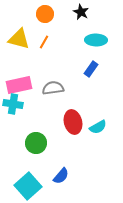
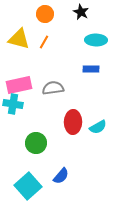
blue rectangle: rotated 56 degrees clockwise
red ellipse: rotated 15 degrees clockwise
